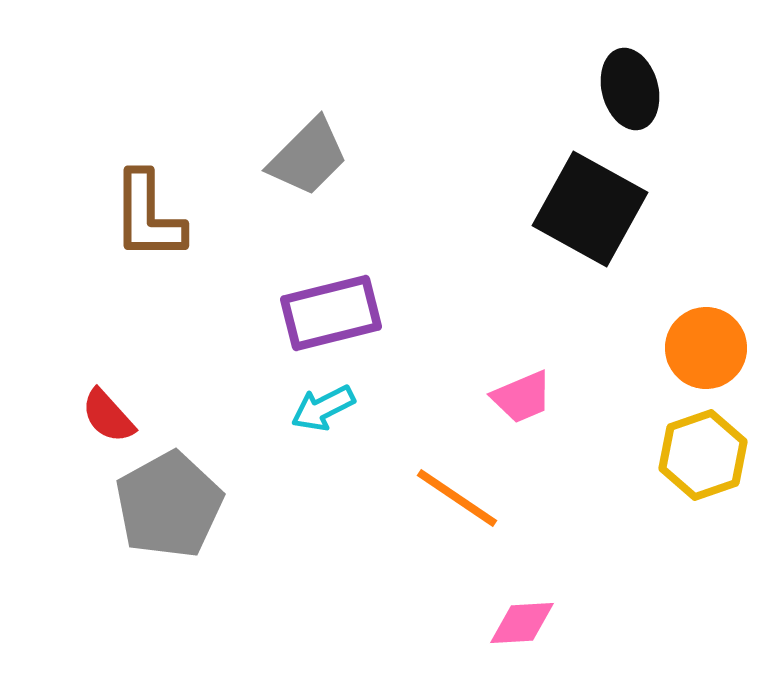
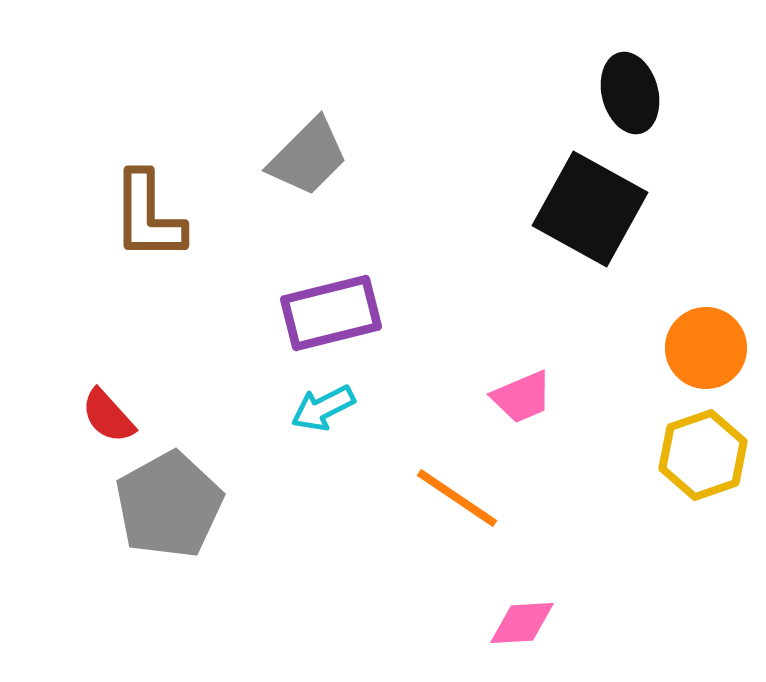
black ellipse: moved 4 px down
